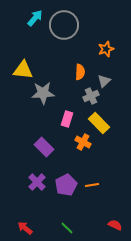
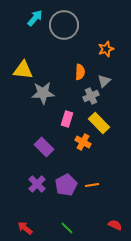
purple cross: moved 2 px down
